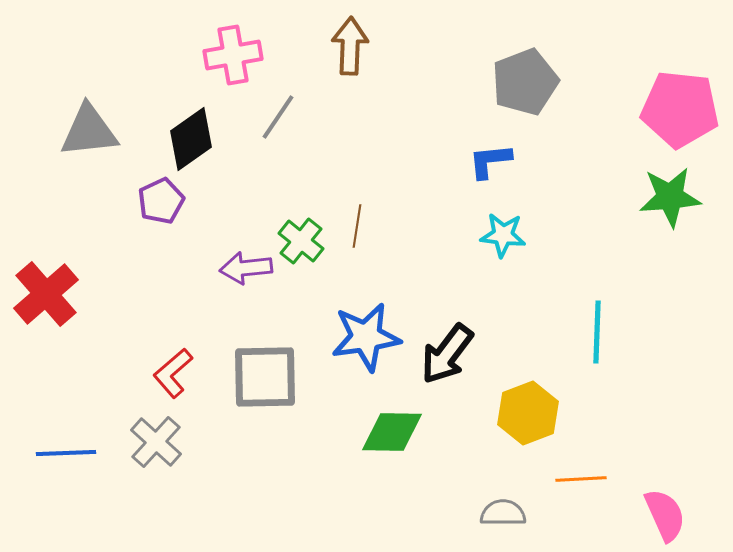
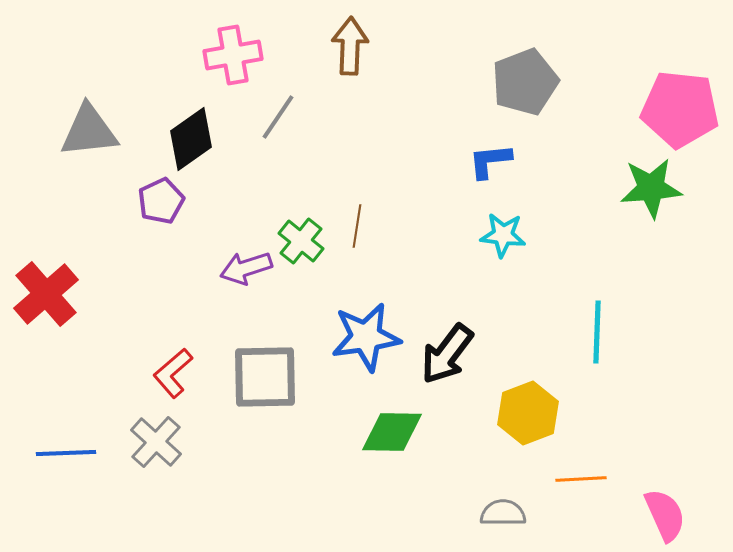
green star: moved 19 px left, 9 px up
purple arrow: rotated 12 degrees counterclockwise
